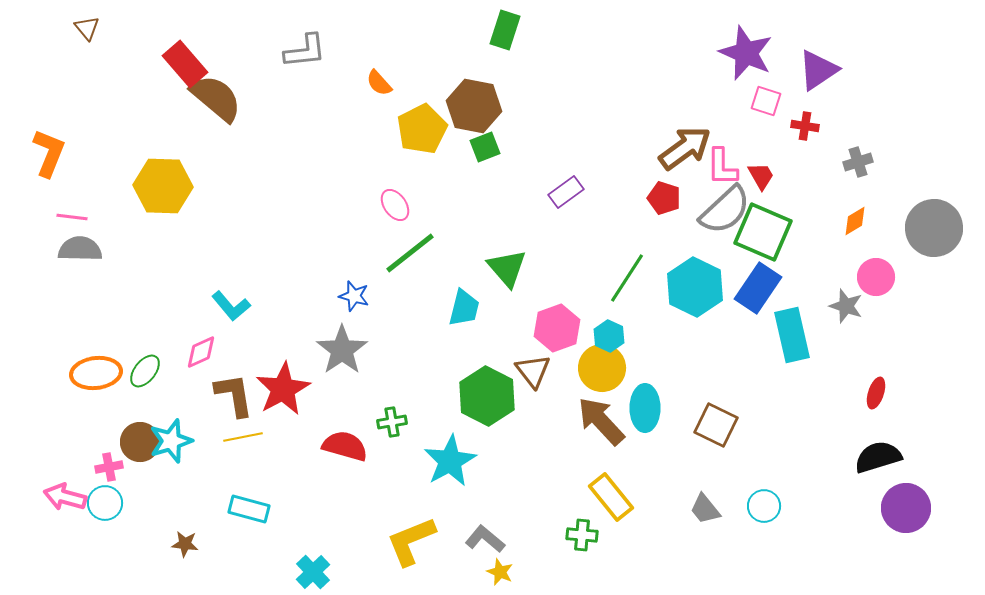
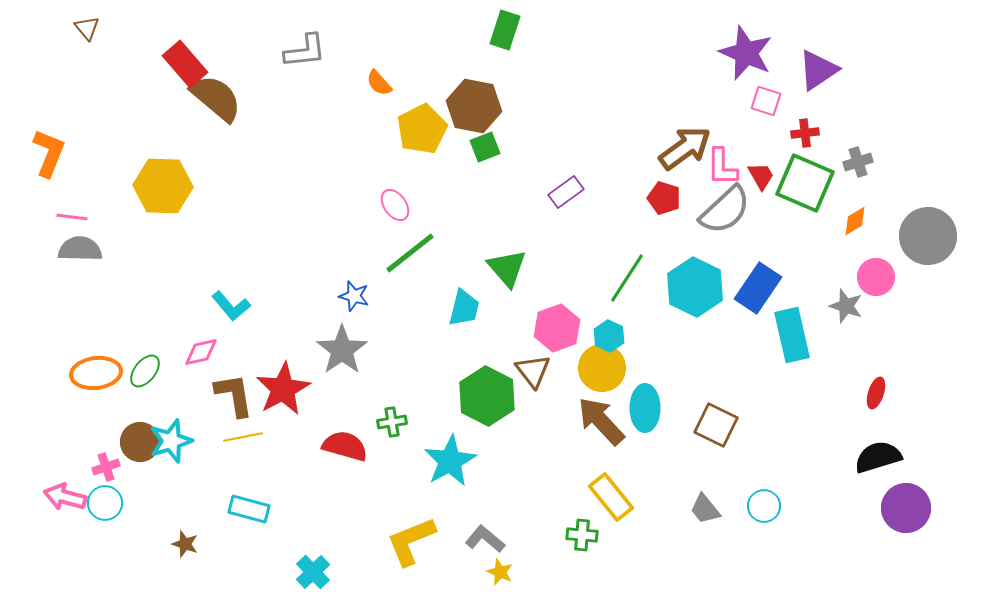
red cross at (805, 126): moved 7 px down; rotated 16 degrees counterclockwise
gray circle at (934, 228): moved 6 px left, 8 px down
green square at (763, 232): moved 42 px right, 49 px up
pink diamond at (201, 352): rotated 12 degrees clockwise
pink cross at (109, 467): moved 3 px left; rotated 8 degrees counterclockwise
brown star at (185, 544): rotated 12 degrees clockwise
